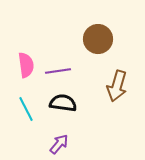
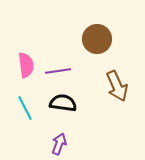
brown circle: moved 1 px left
brown arrow: rotated 40 degrees counterclockwise
cyan line: moved 1 px left, 1 px up
purple arrow: rotated 20 degrees counterclockwise
